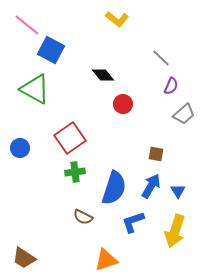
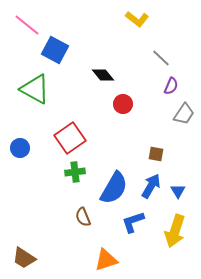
yellow L-shape: moved 20 px right
blue square: moved 4 px right
gray trapezoid: rotated 15 degrees counterclockwise
blue semicircle: rotated 12 degrees clockwise
brown semicircle: rotated 42 degrees clockwise
